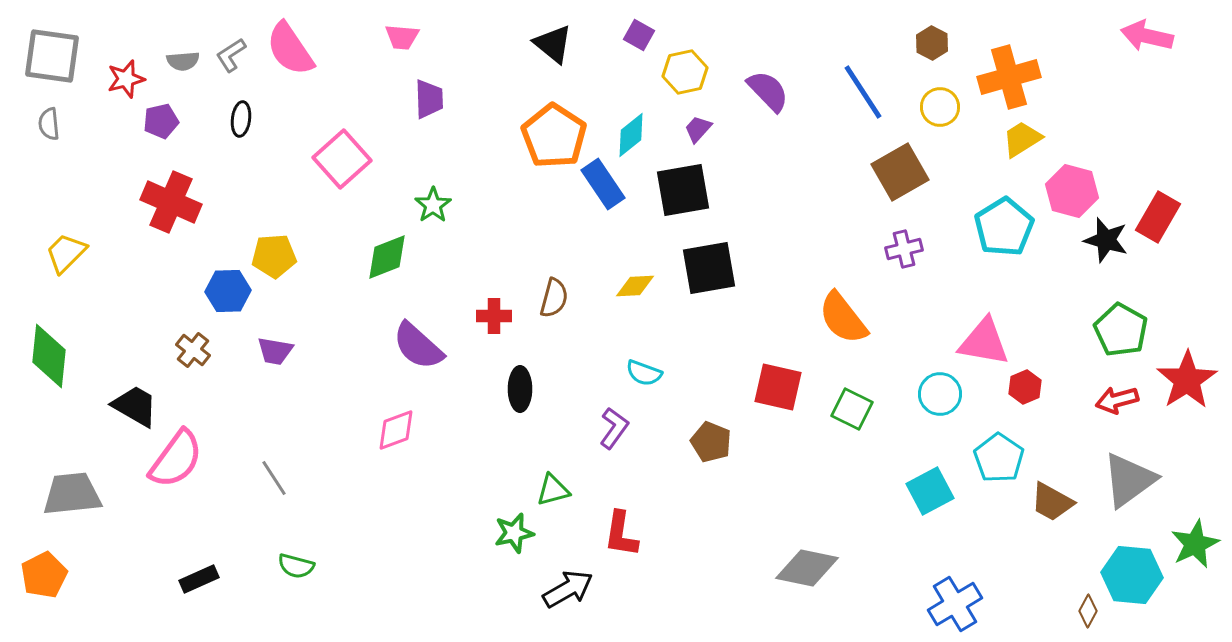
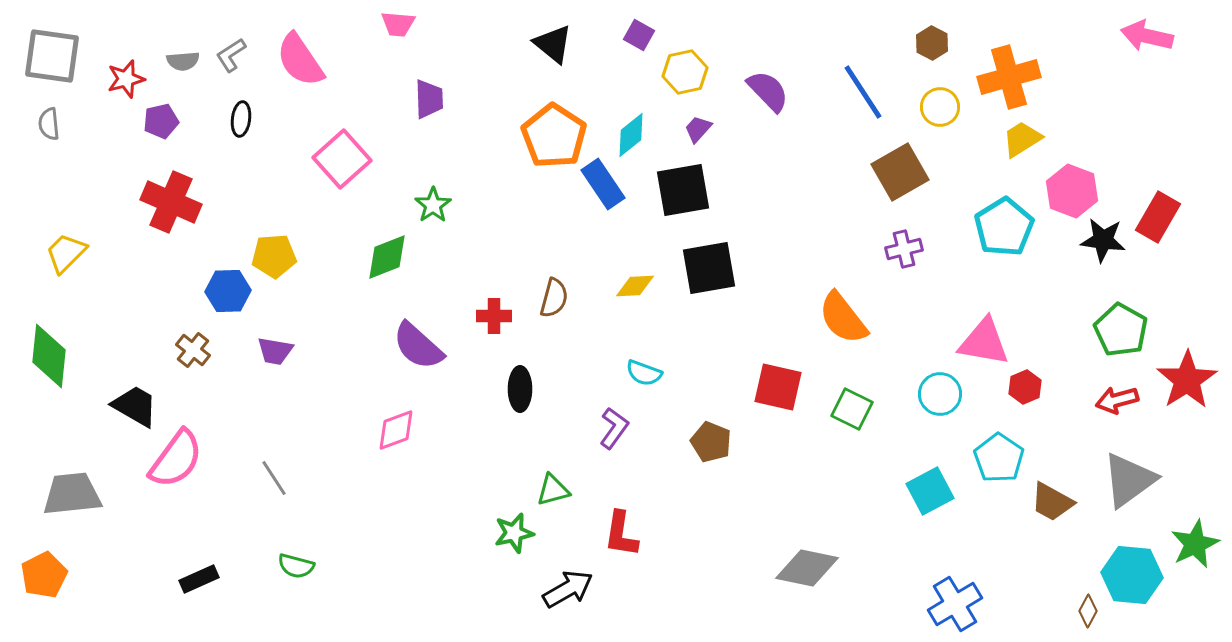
pink trapezoid at (402, 37): moved 4 px left, 13 px up
pink semicircle at (290, 49): moved 10 px right, 11 px down
pink hexagon at (1072, 191): rotated 6 degrees clockwise
black star at (1106, 240): moved 3 px left; rotated 9 degrees counterclockwise
